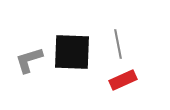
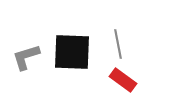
gray L-shape: moved 3 px left, 3 px up
red rectangle: rotated 60 degrees clockwise
